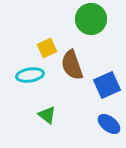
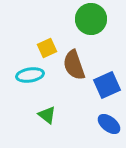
brown semicircle: moved 2 px right
